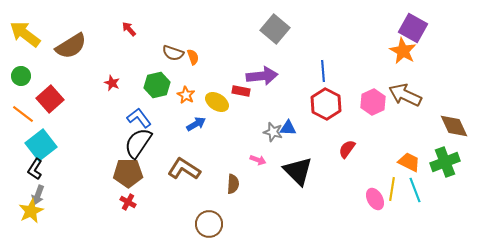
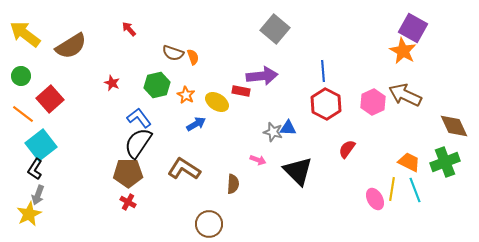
yellow star at (31, 211): moved 2 px left, 3 px down
